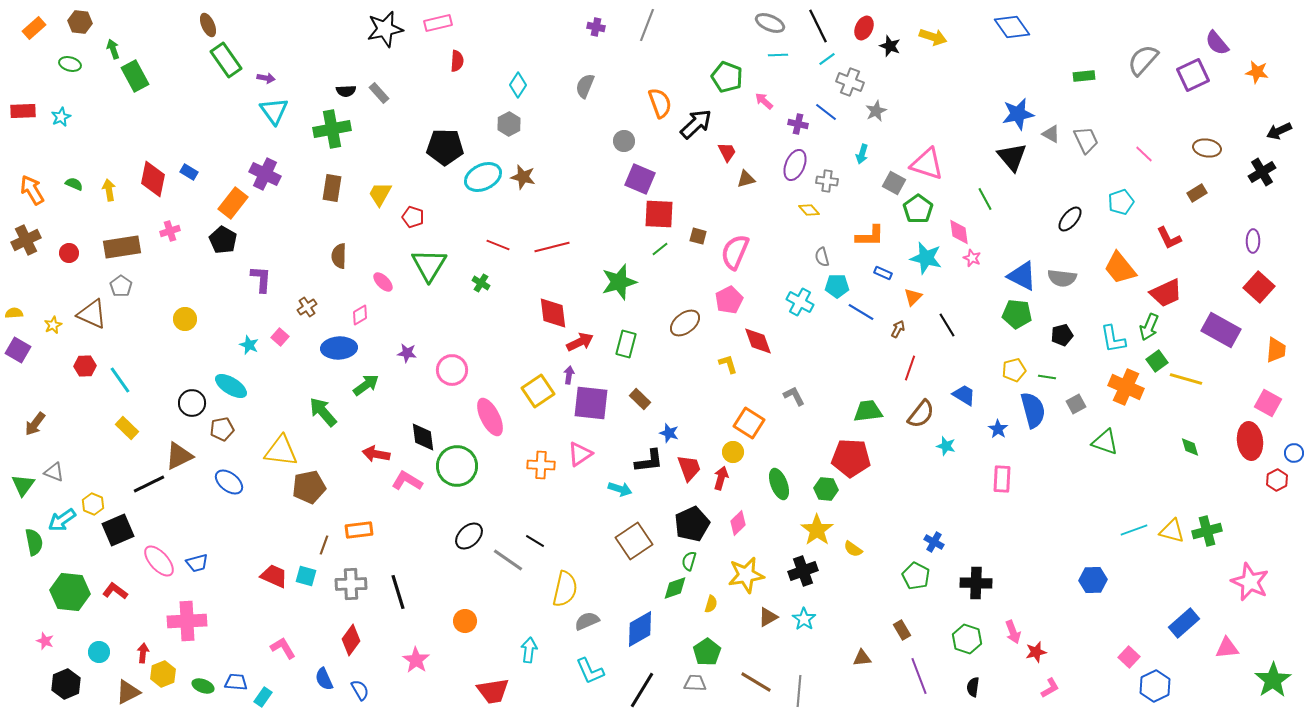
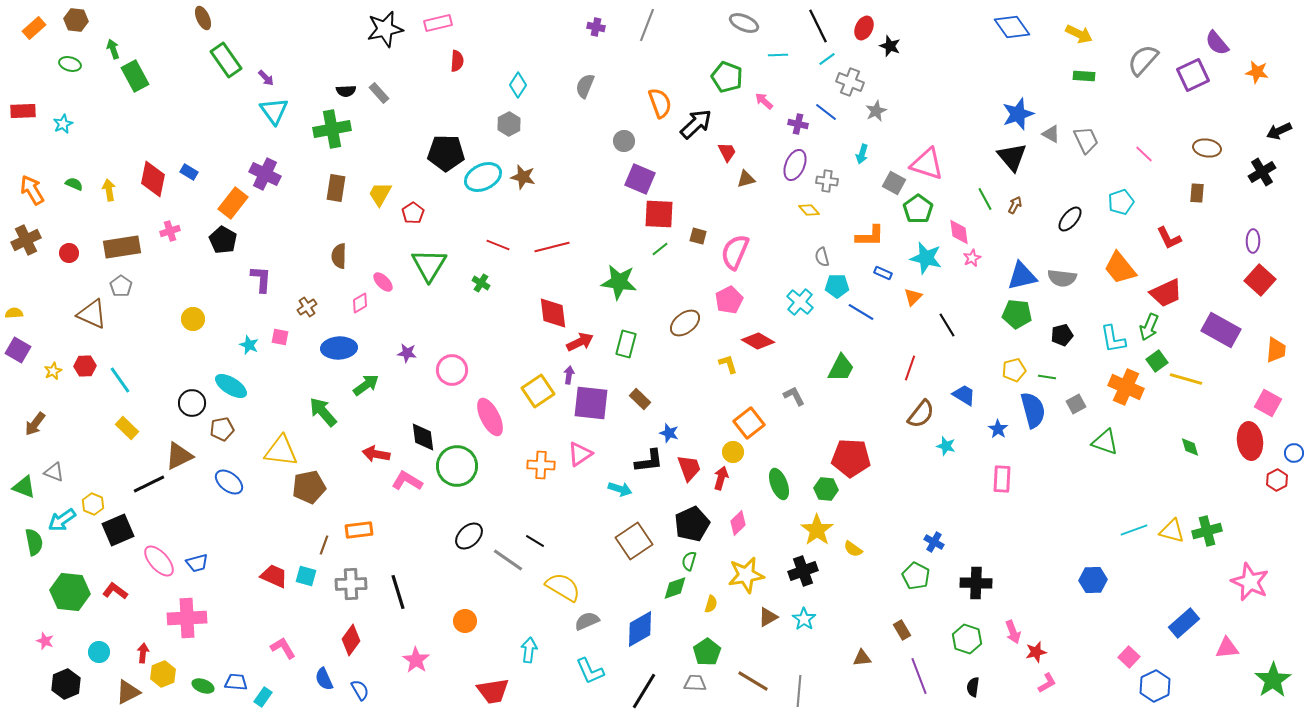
brown hexagon at (80, 22): moved 4 px left, 2 px up
gray ellipse at (770, 23): moved 26 px left
brown ellipse at (208, 25): moved 5 px left, 7 px up
yellow arrow at (933, 37): moved 146 px right, 3 px up; rotated 8 degrees clockwise
green rectangle at (1084, 76): rotated 10 degrees clockwise
purple arrow at (266, 78): rotated 36 degrees clockwise
blue star at (1018, 114): rotated 8 degrees counterclockwise
cyan star at (61, 117): moved 2 px right, 7 px down
black pentagon at (445, 147): moved 1 px right, 6 px down
brown rectangle at (332, 188): moved 4 px right
brown rectangle at (1197, 193): rotated 54 degrees counterclockwise
red pentagon at (413, 217): moved 4 px up; rotated 20 degrees clockwise
pink star at (972, 258): rotated 24 degrees clockwise
blue triangle at (1022, 276): rotated 40 degrees counterclockwise
green star at (619, 282): rotated 24 degrees clockwise
red square at (1259, 287): moved 1 px right, 7 px up
cyan cross at (800, 302): rotated 12 degrees clockwise
pink diamond at (360, 315): moved 12 px up
yellow circle at (185, 319): moved 8 px right
yellow star at (53, 325): moved 46 px down
brown arrow at (898, 329): moved 117 px right, 124 px up
pink square at (280, 337): rotated 30 degrees counterclockwise
red diamond at (758, 341): rotated 40 degrees counterclockwise
green trapezoid at (868, 411): moved 27 px left, 43 px up; rotated 124 degrees clockwise
orange square at (749, 423): rotated 20 degrees clockwise
green triangle at (23, 485): moved 1 px right, 2 px down; rotated 45 degrees counterclockwise
yellow semicircle at (565, 589): moved 2 px left, 2 px up; rotated 72 degrees counterclockwise
pink cross at (187, 621): moved 3 px up
brown line at (756, 682): moved 3 px left, 1 px up
pink L-shape at (1050, 688): moved 3 px left, 5 px up
black line at (642, 690): moved 2 px right, 1 px down
